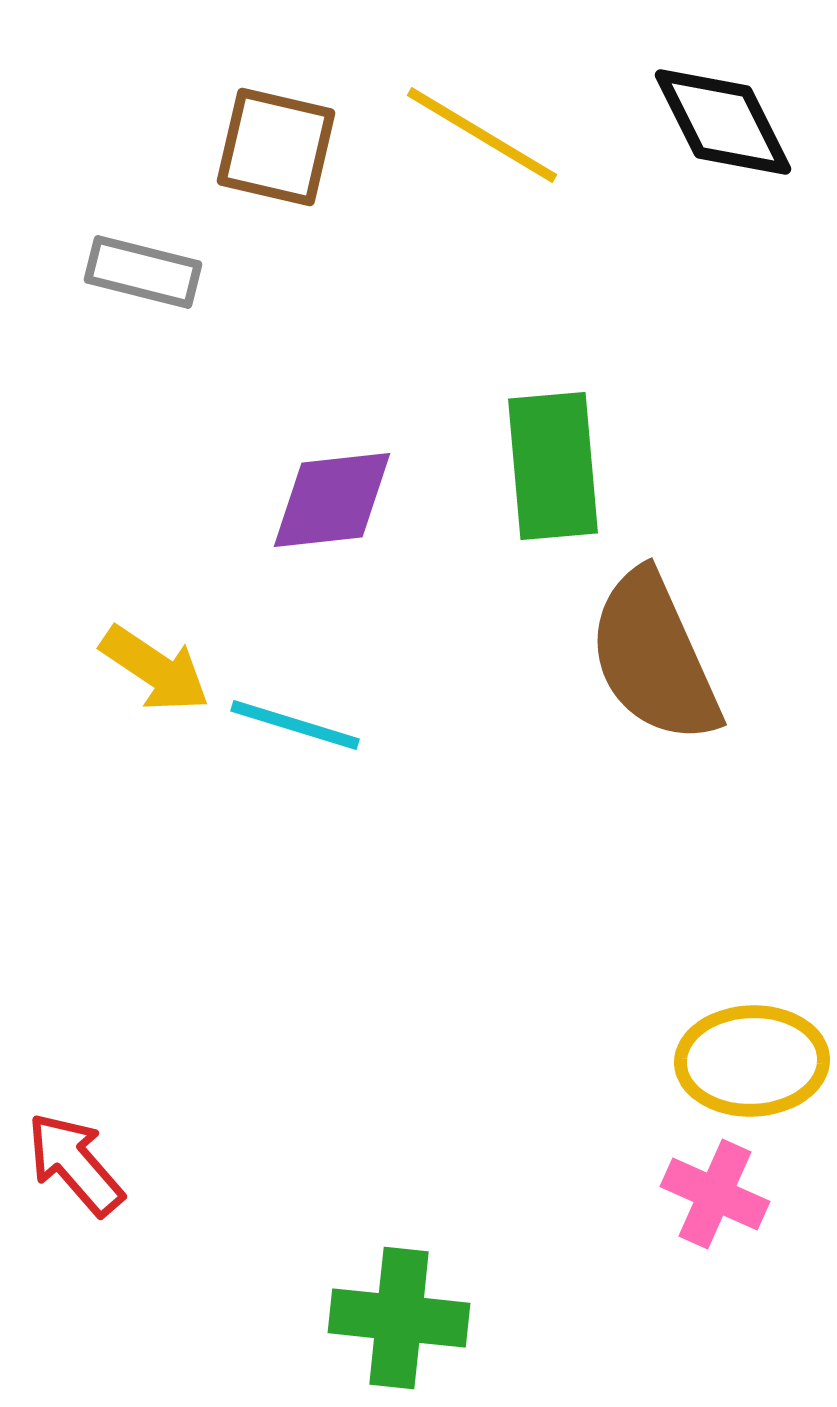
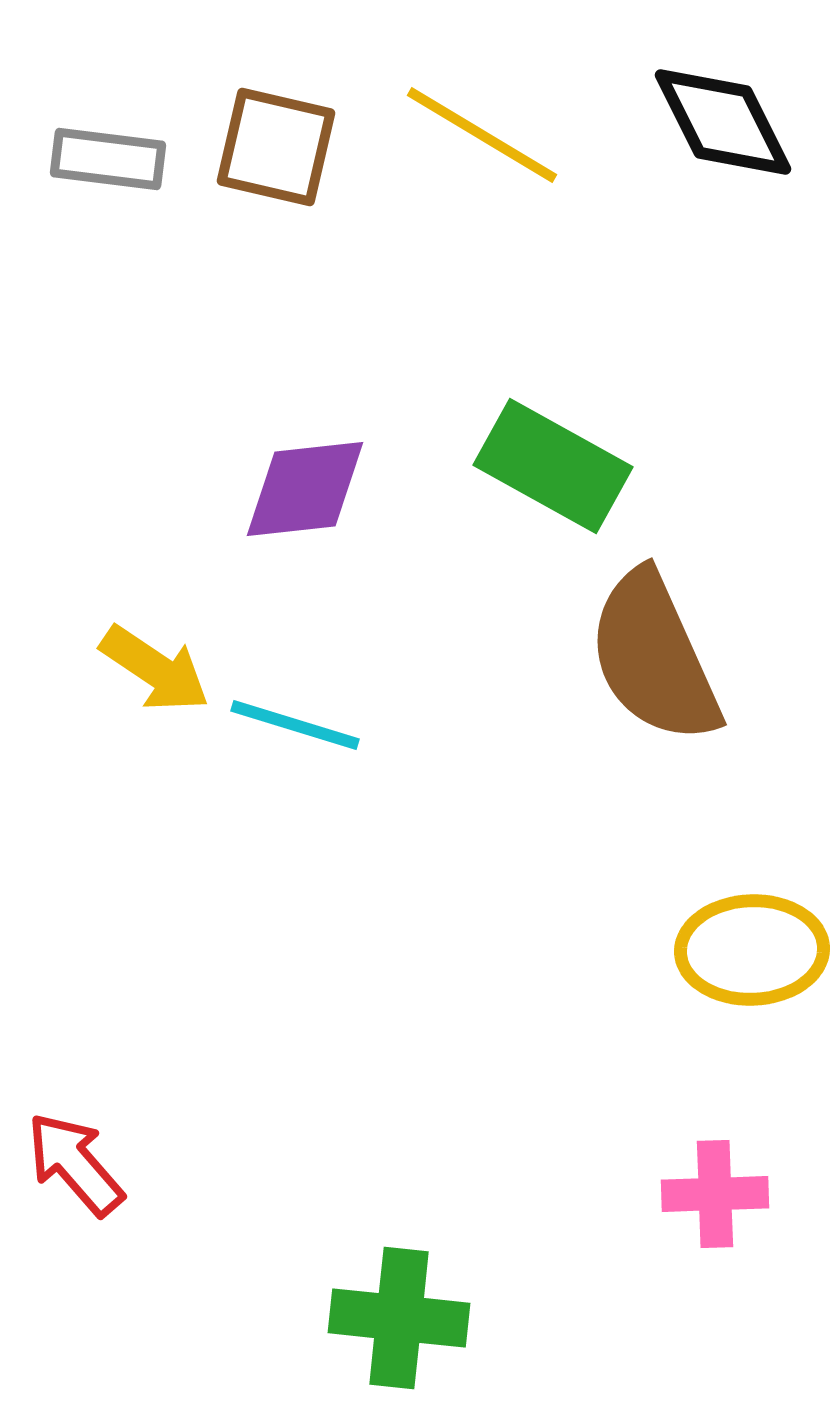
gray rectangle: moved 35 px left, 113 px up; rotated 7 degrees counterclockwise
green rectangle: rotated 56 degrees counterclockwise
purple diamond: moved 27 px left, 11 px up
yellow ellipse: moved 111 px up
pink cross: rotated 26 degrees counterclockwise
